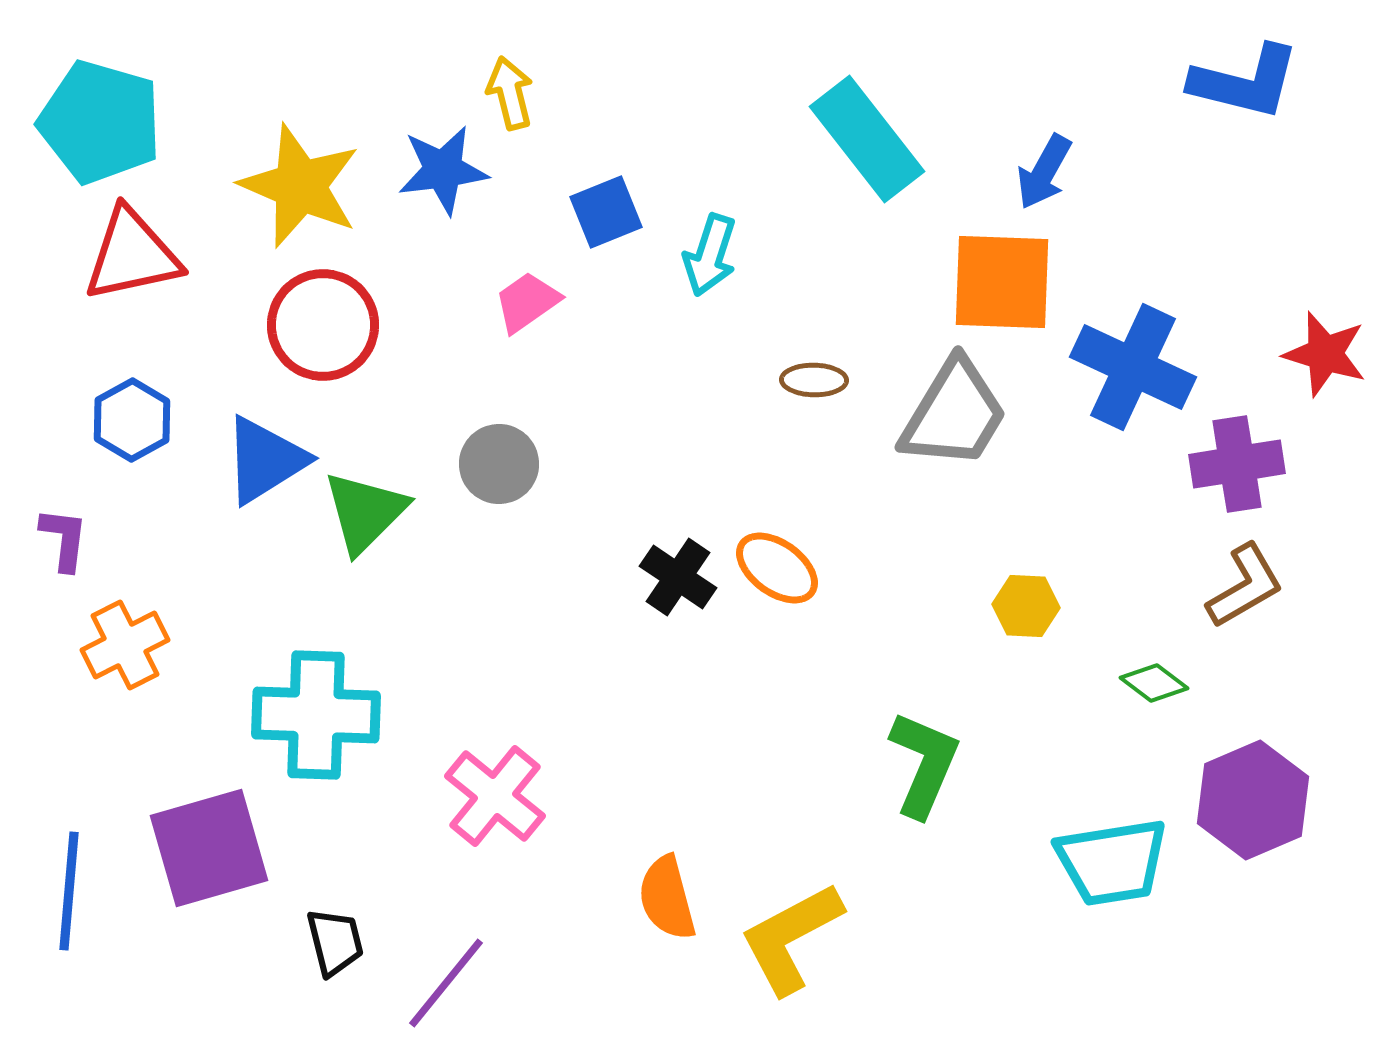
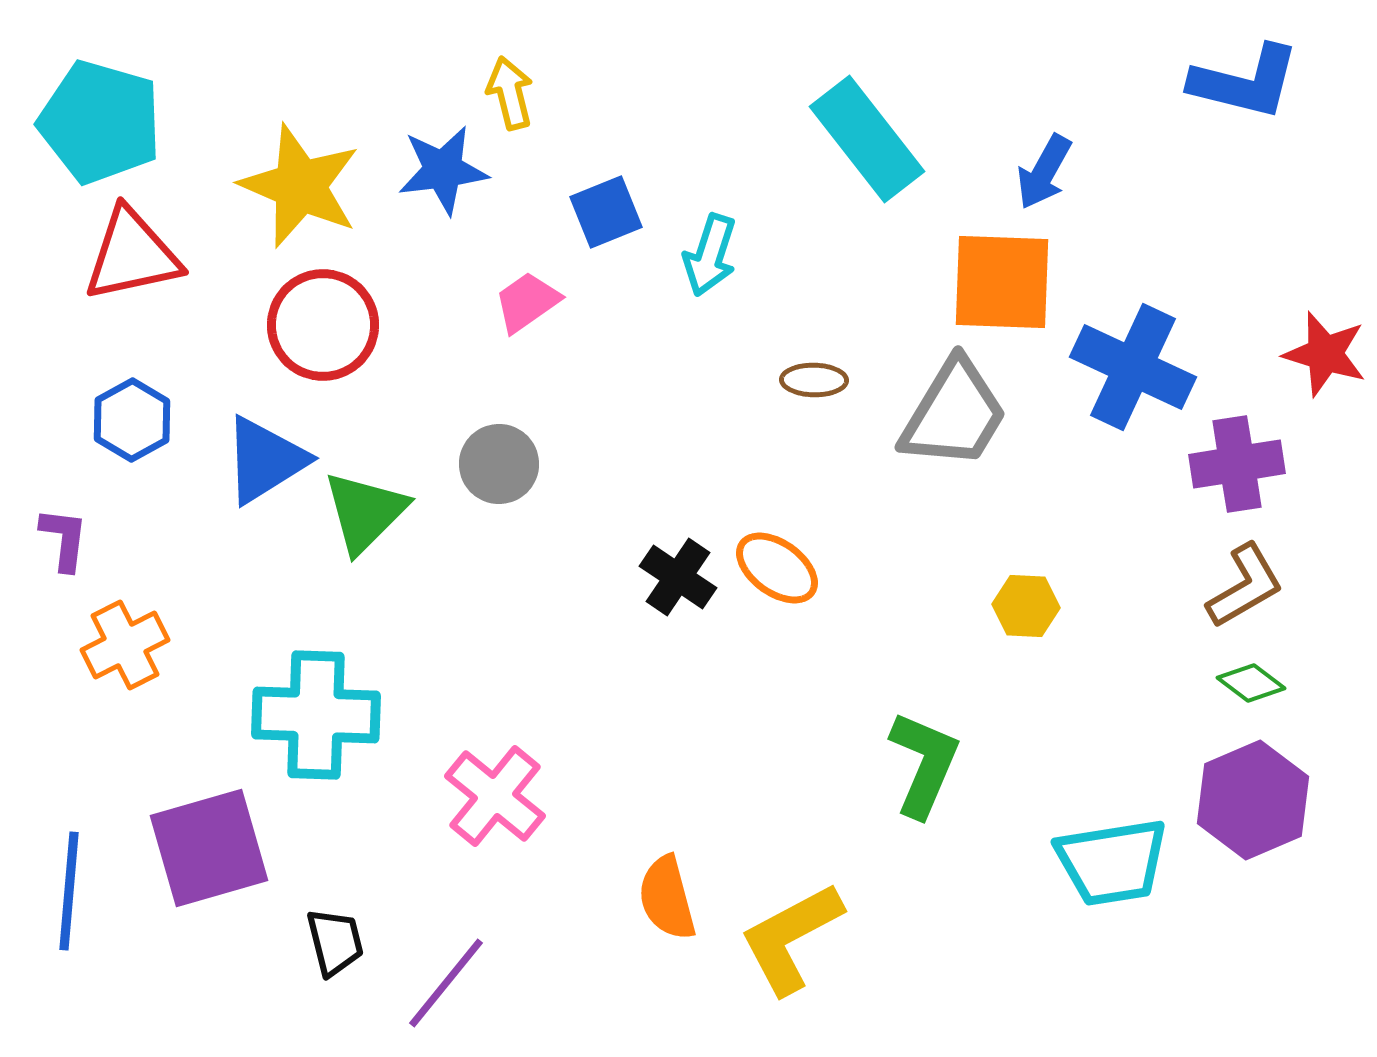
green diamond: moved 97 px right
